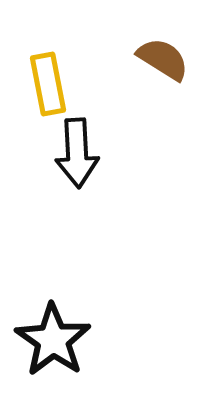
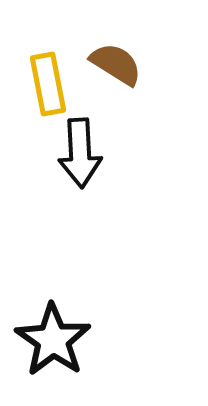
brown semicircle: moved 47 px left, 5 px down
black arrow: moved 3 px right
